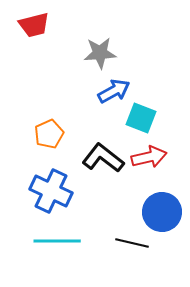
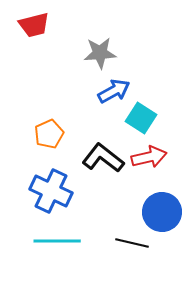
cyan square: rotated 12 degrees clockwise
